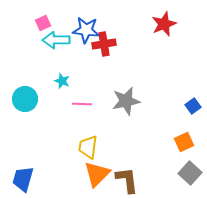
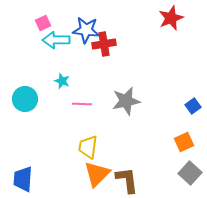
red star: moved 7 px right, 6 px up
blue trapezoid: rotated 12 degrees counterclockwise
